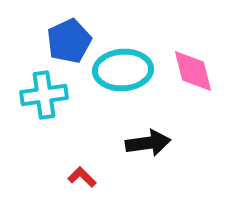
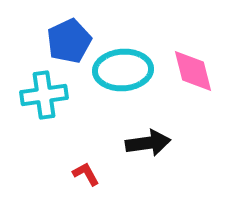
red L-shape: moved 4 px right, 3 px up; rotated 16 degrees clockwise
